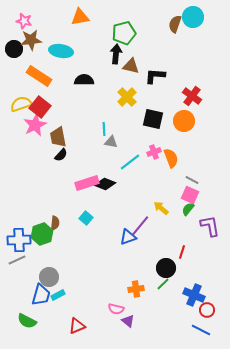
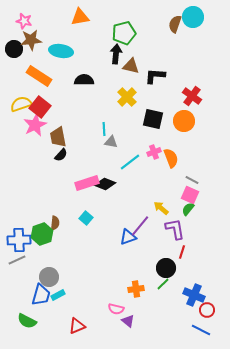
purple L-shape at (210, 226): moved 35 px left, 3 px down
